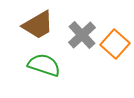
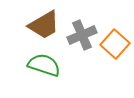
brown trapezoid: moved 6 px right
gray cross: rotated 20 degrees clockwise
